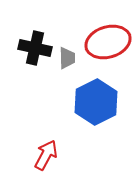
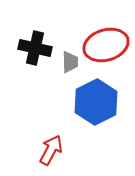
red ellipse: moved 2 px left, 3 px down
gray trapezoid: moved 3 px right, 4 px down
red arrow: moved 5 px right, 5 px up
